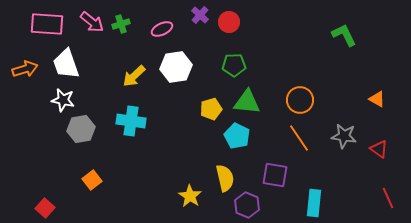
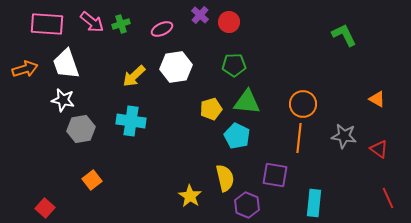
orange circle: moved 3 px right, 4 px down
orange line: rotated 40 degrees clockwise
